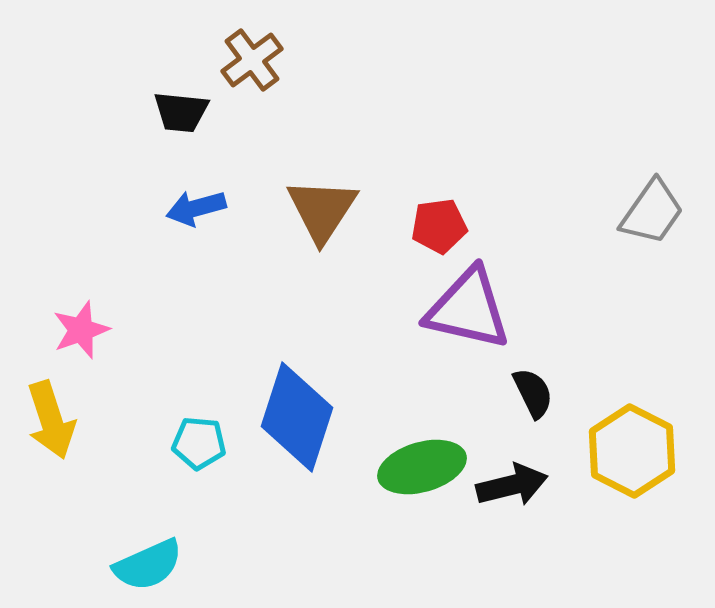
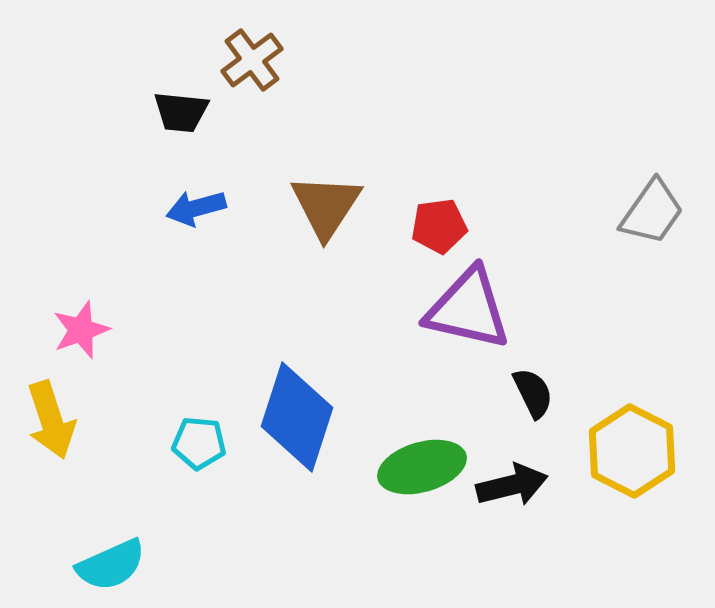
brown triangle: moved 4 px right, 4 px up
cyan semicircle: moved 37 px left
